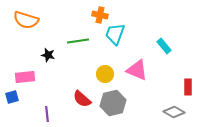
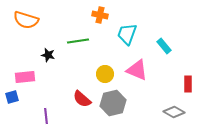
cyan trapezoid: moved 12 px right
red rectangle: moved 3 px up
purple line: moved 1 px left, 2 px down
